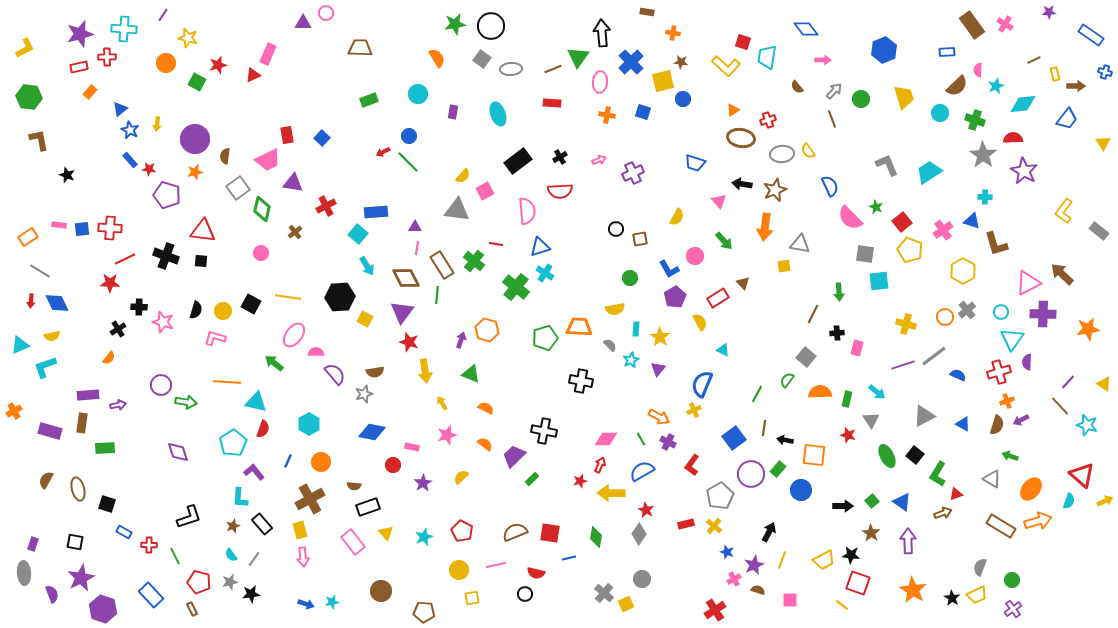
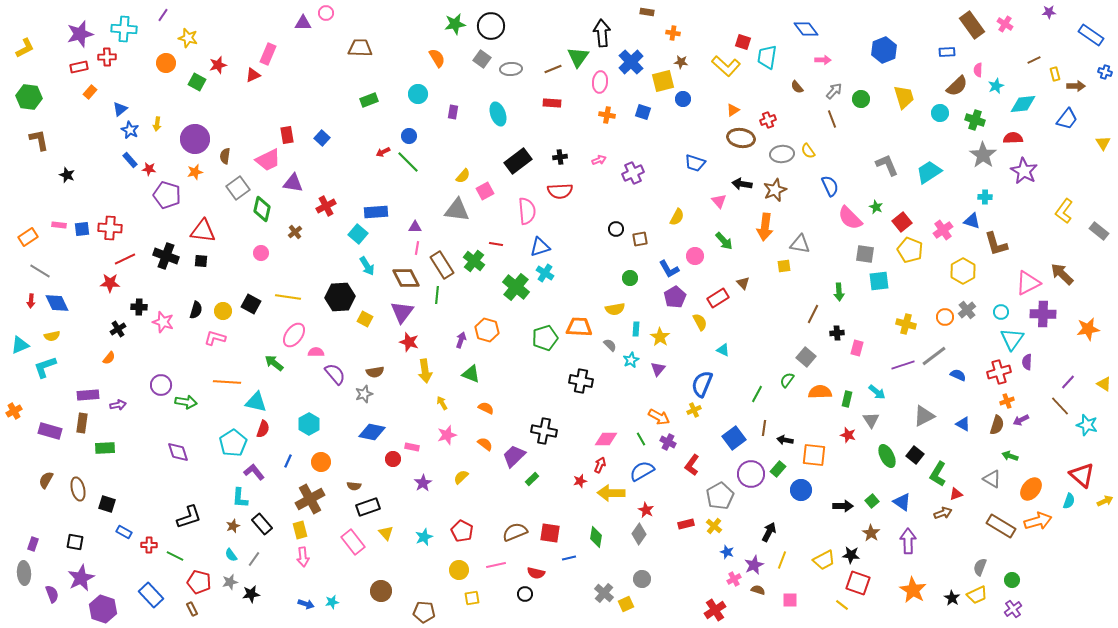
black cross at (560, 157): rotated 24 degrees clockwise
red circle at (393, 465): moved 6 px up
green line at (175, 556): rotated 36 degrees counterclockwise
